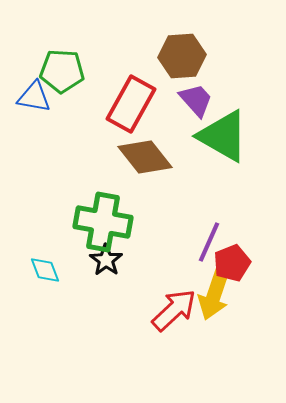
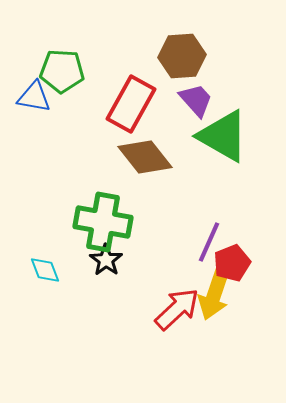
red arrow: moved 3 px right, 1 px up
